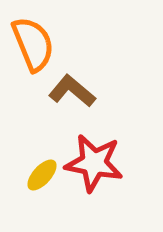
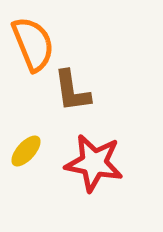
brown L-shape: rotated 138 degrees counterclockwise
yellow ellipse: moved 16 px left, 24 px up
